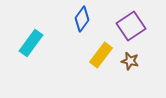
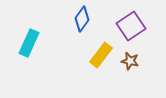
cyan rectangle: moved 2 px left; rotated 12 degrees counterclockwise
